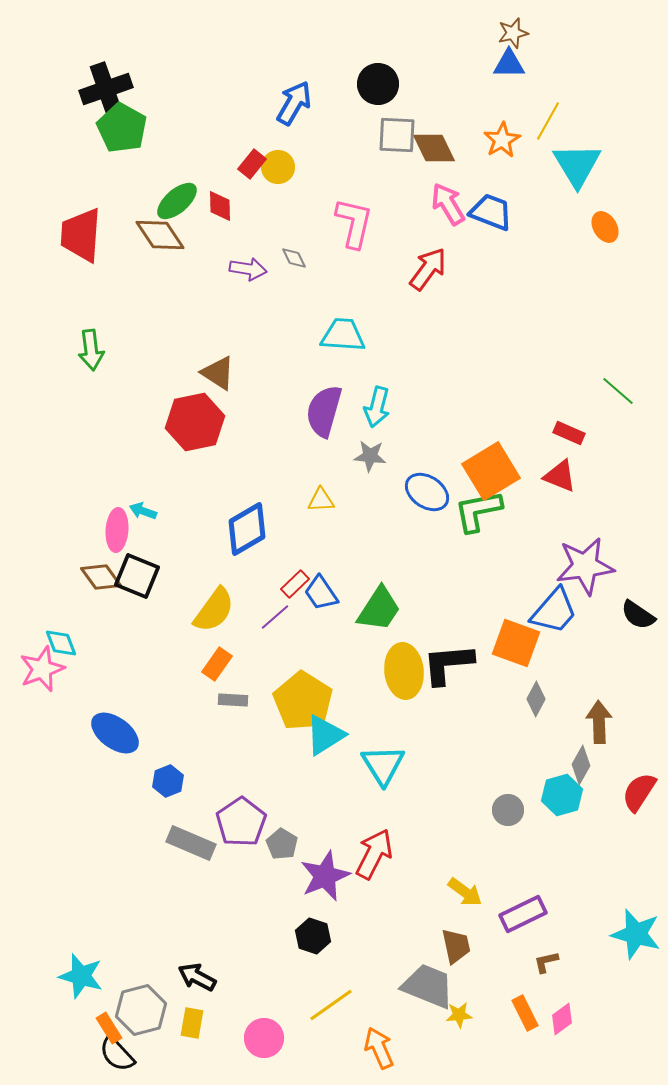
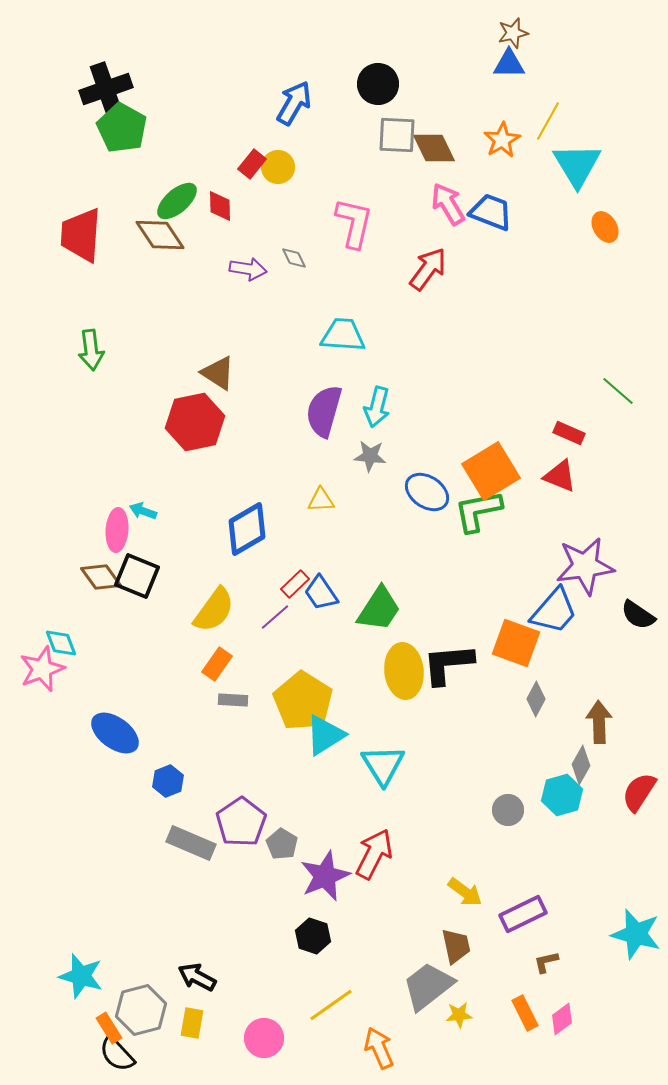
gray trapezoid at (428, 986): rotated 60 degrees counterclockwise
